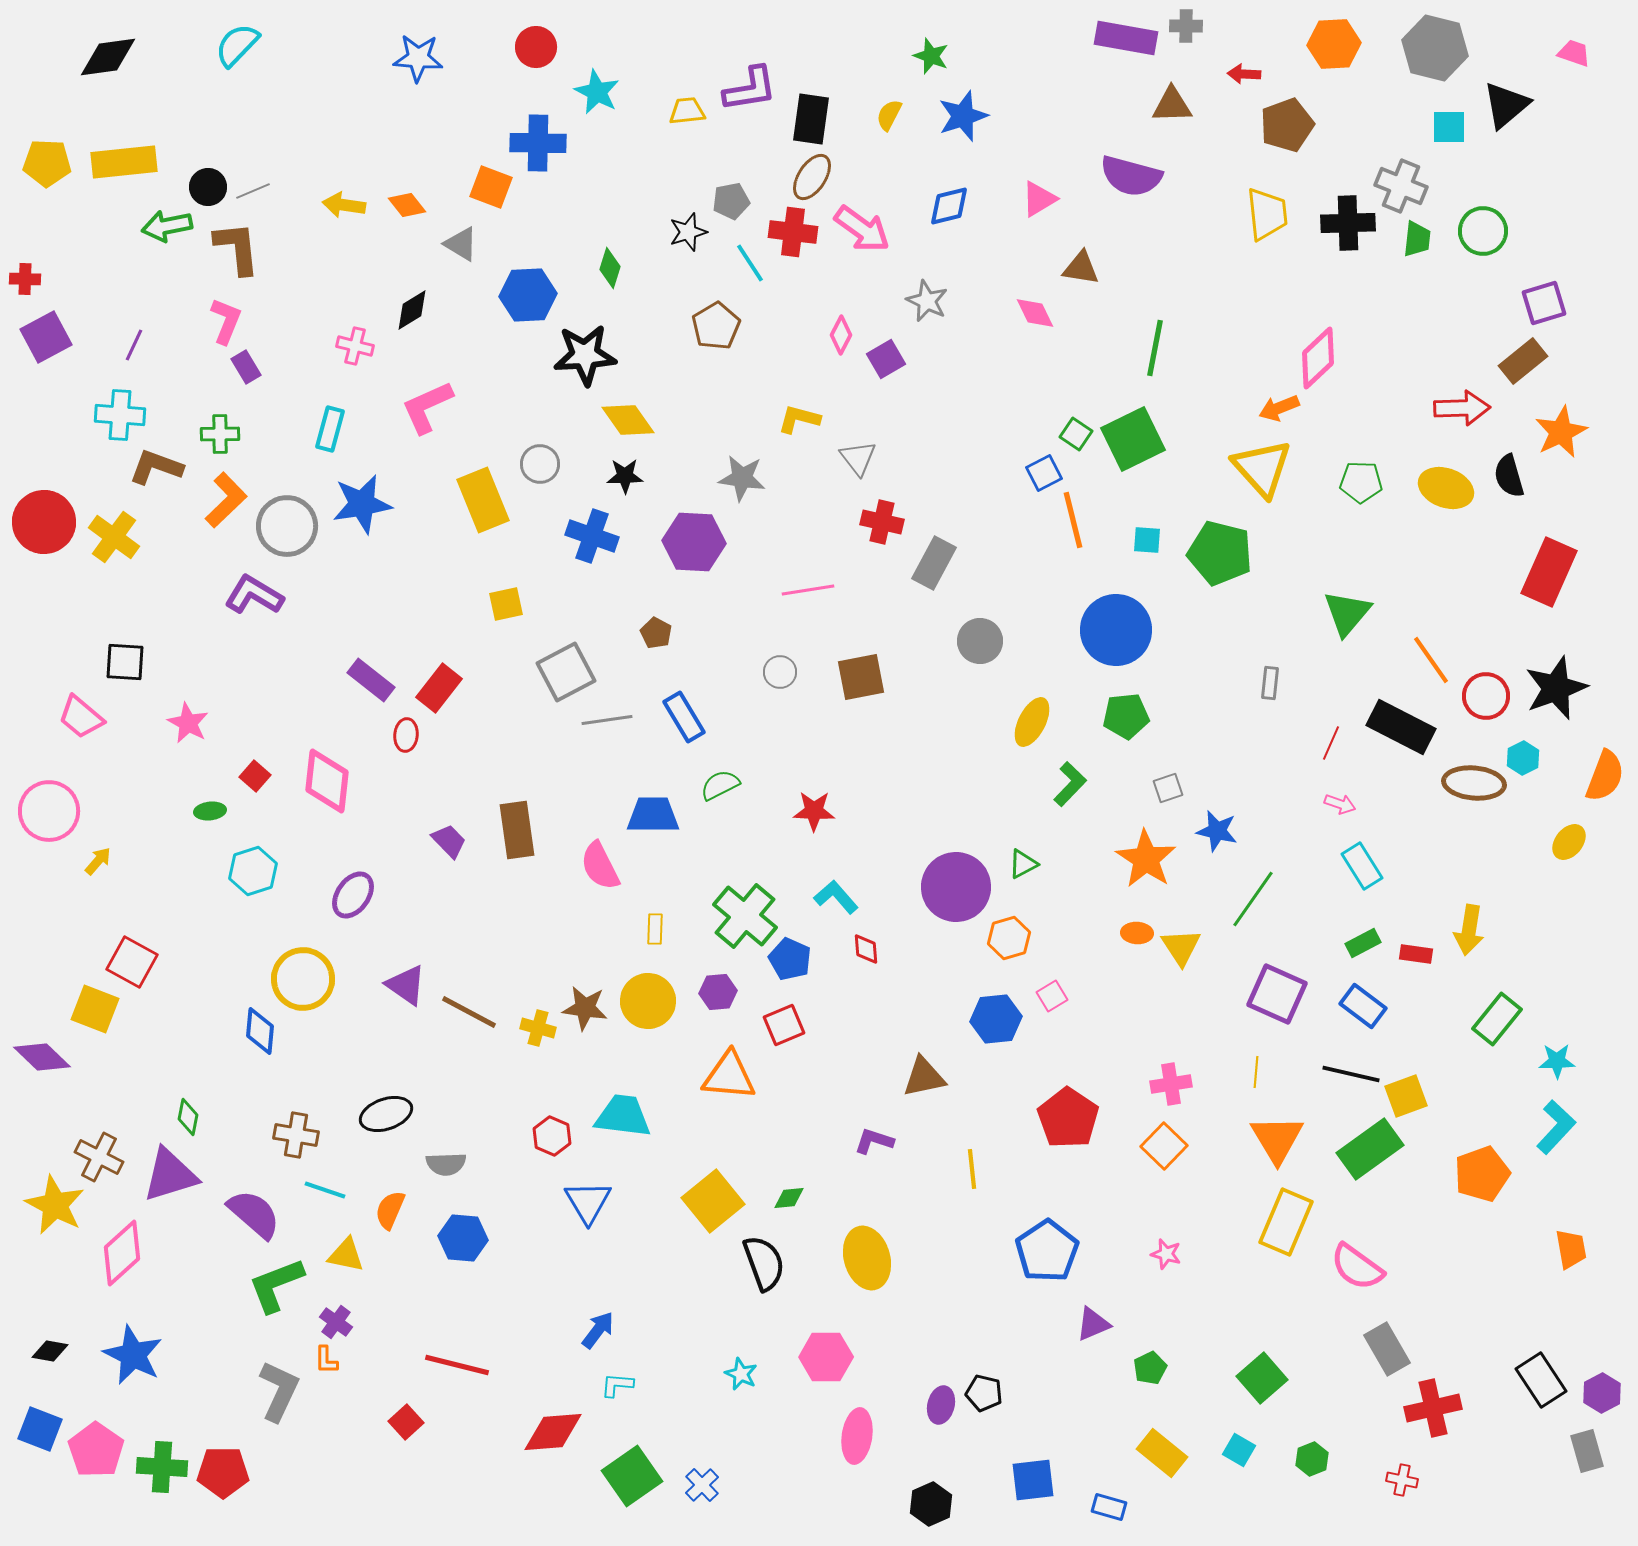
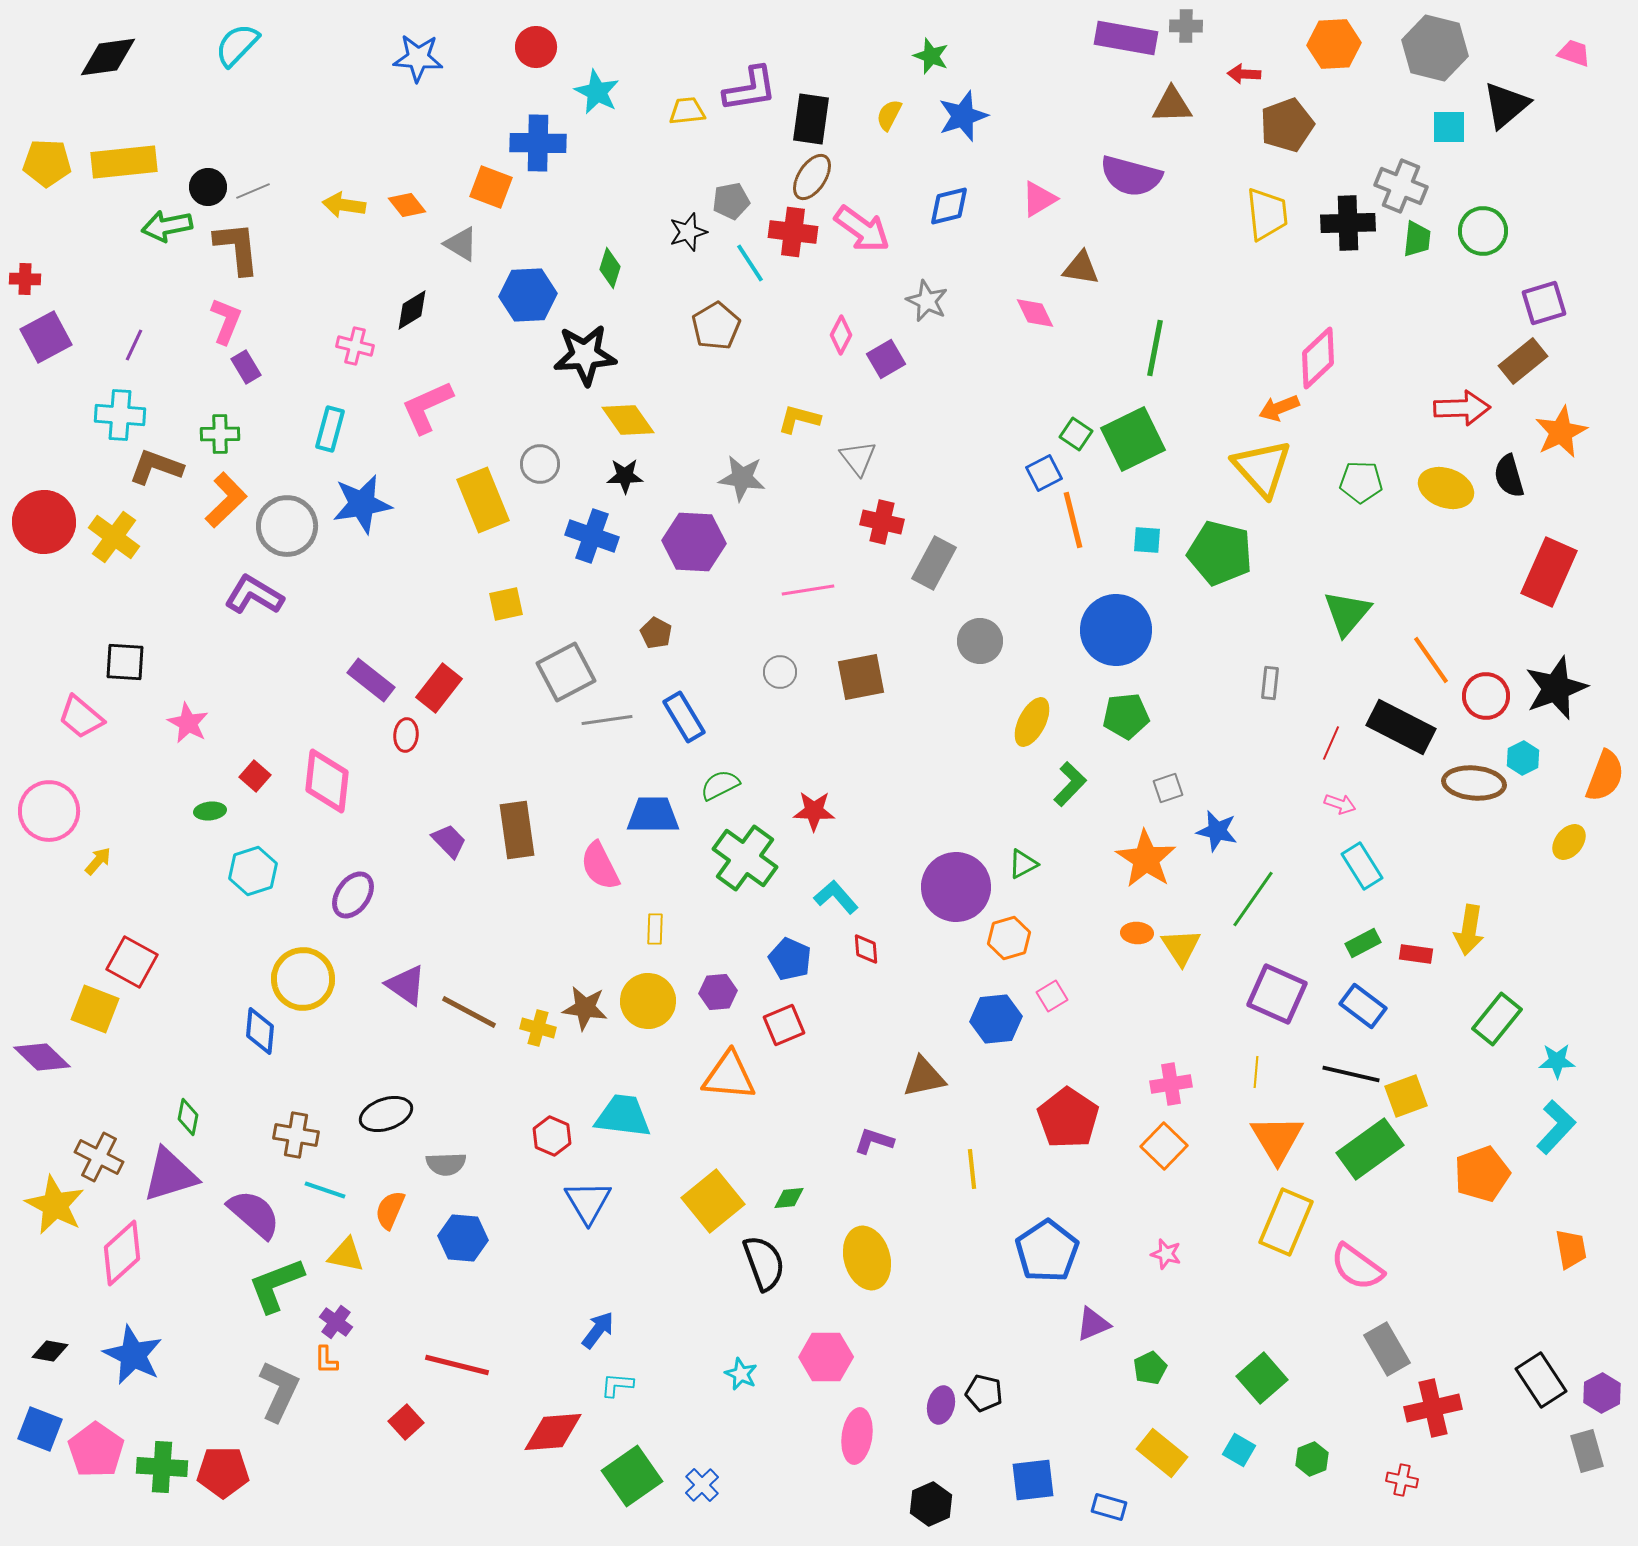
green cross at (745, 916): moved 58 px up; rotated 4 degrees counterclockwise
